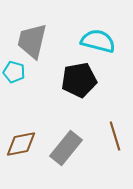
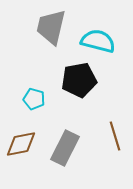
gray trapezoid: moved 19 px right, 14 px up
cyan pentagon: moved 20 px right, 27 px down
gray rectangle: moved 1 px left; rotated 12 degrees counterclockwise
